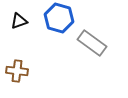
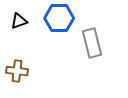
blue hexagon: rotated 16 degrees counterclockwise
gray rectangle: rotated 40 degrees clockwise
